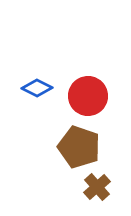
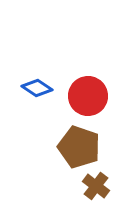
blue diamond: rotated 8 degrees clockwise
brown cross: moved 1 px left, 1 px up; rotated 12 degrees counterclockwise
